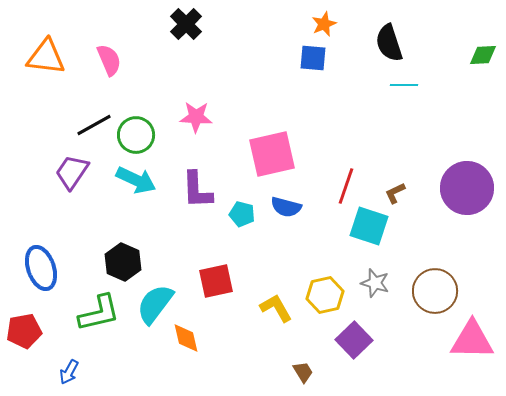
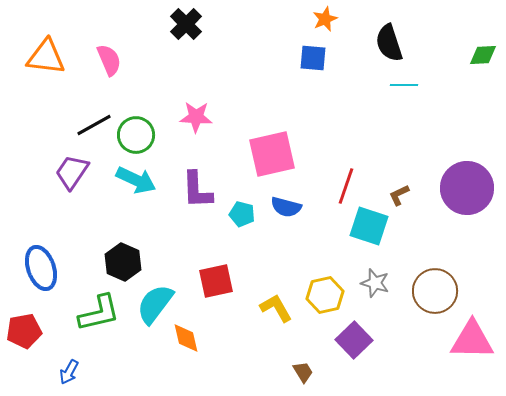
orange star: moved 1 px right, 5 px up
brown L-shape: moved 4 px right, 2 px down
